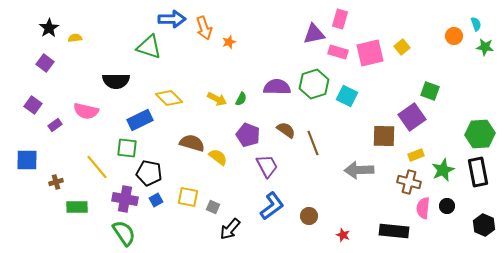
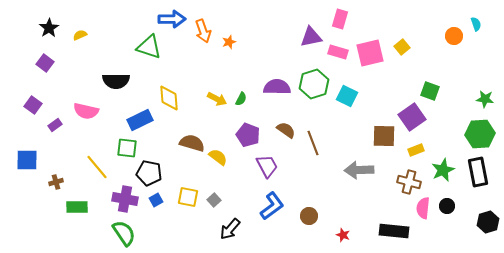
orange arrow at (204, 28): moved 1 px left, 3 px down
purple triangle at (314, 34): moved 3 px left, 3 px down
yellow semicircle at (75, 38): moved 5 px right, 3 px up; rotated 16 degrees counterclockwise
green star at (485, 47): moved 52 px down
yellow diamond at (169, 98): rotated 40 degrees clockwise
yellow rectangle at (416, 155): moved 5 px up
gray square at (213, 207): moved 1 px right, 7 px up; rotated 24 degrees clockwise
black hexagon at (484, 225): moved 4 px right, 3 px up; rotated 20 degrees clockwise
